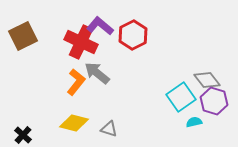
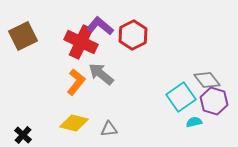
gray arrow: moved 4 px right, 1 px down
gray triangle: rotated 24 degrees counterclockwise
